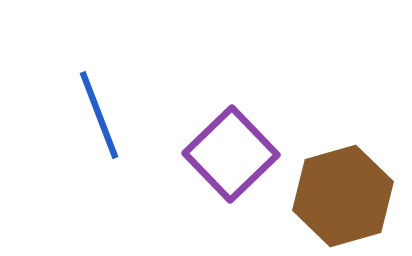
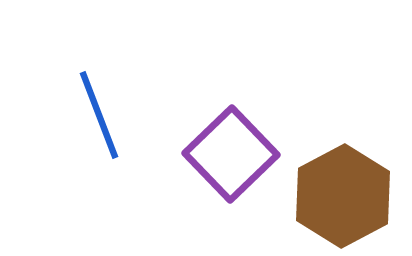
brown hexagon: rotated 12 degrees counterclockwise
